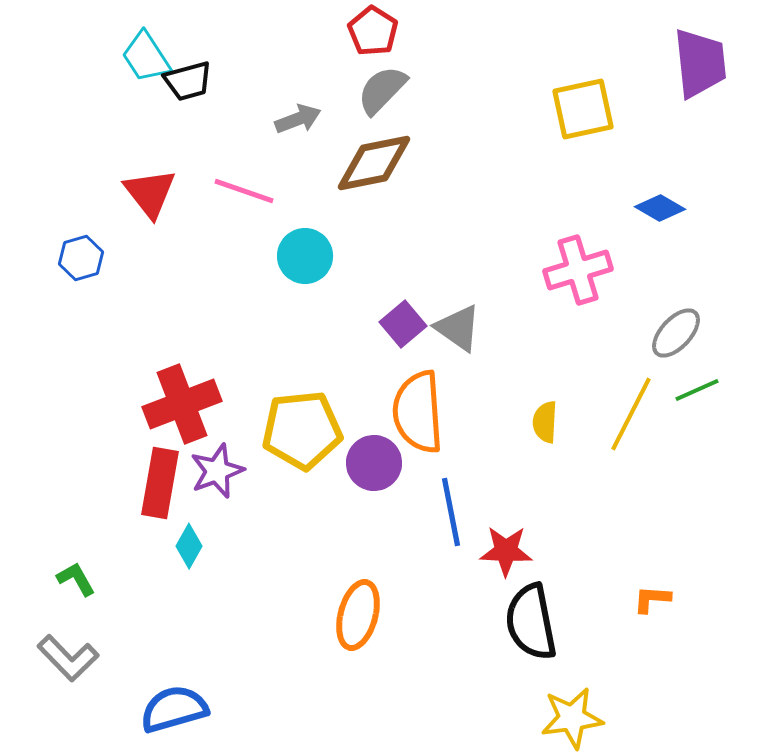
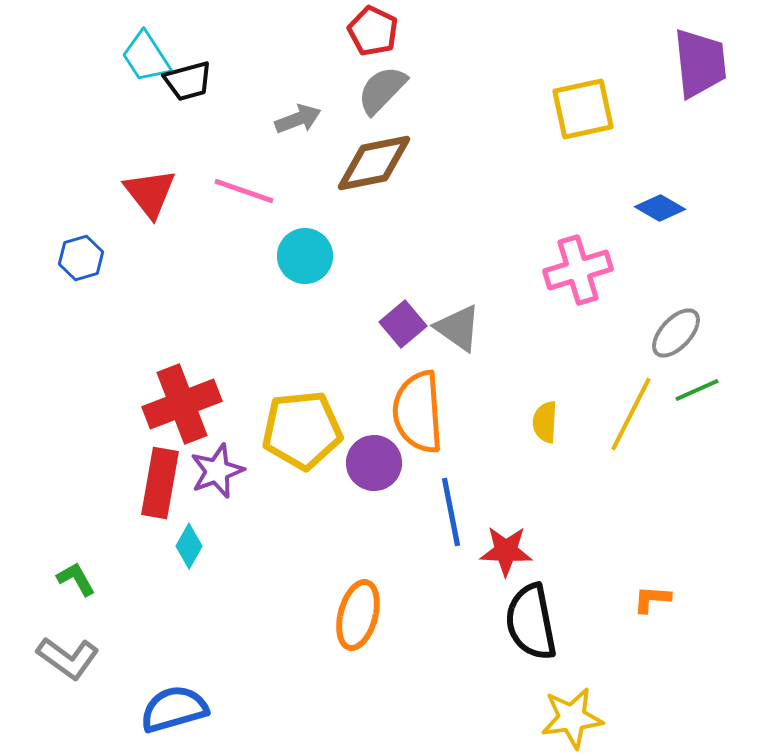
red pentagon: rotated 6 degrees counterclockwise
gray L-shape: rotated 10 degrees counterclockwise
